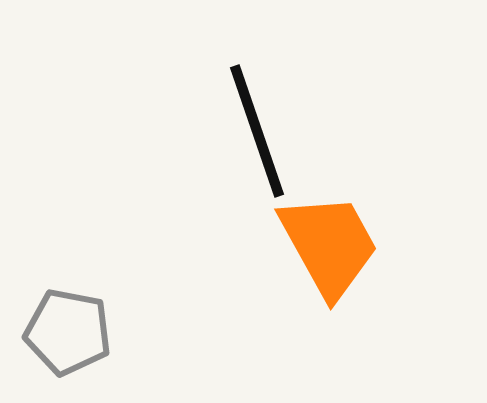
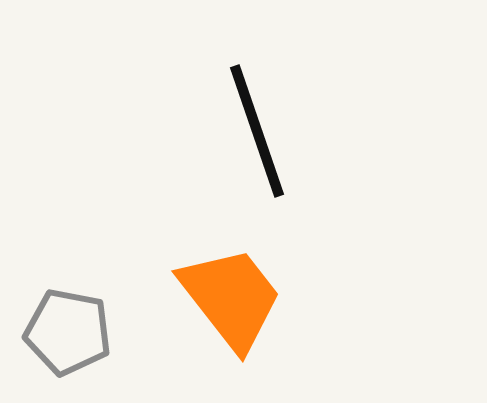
orange trapezoid: moved 98 px left, 53 px down; rotated 9 degrees counterclockwise
